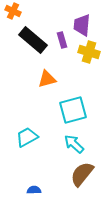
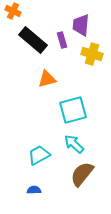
purple trapezoid: moved 1 px left
yellow cross: moved 3 px right, 2 px down
cyan trapezoid: moved 12 px right, 18 px down
